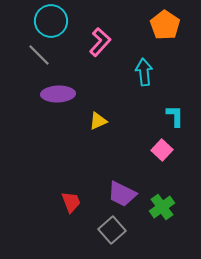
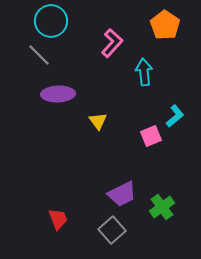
pink L-shape: moved 12 px right, 1 px down
cyan L-shape: rotated 50 degrees clockwise
yellow triangle: rotated 42 degrees counterclockwise
pink square: moved 11 px left, 14 px up; rotated 25 degrees clockwise
purple trapezoid: rotated 52 degrees counterclockwise
red trapezoid: moved 13 px left, 17 px down
